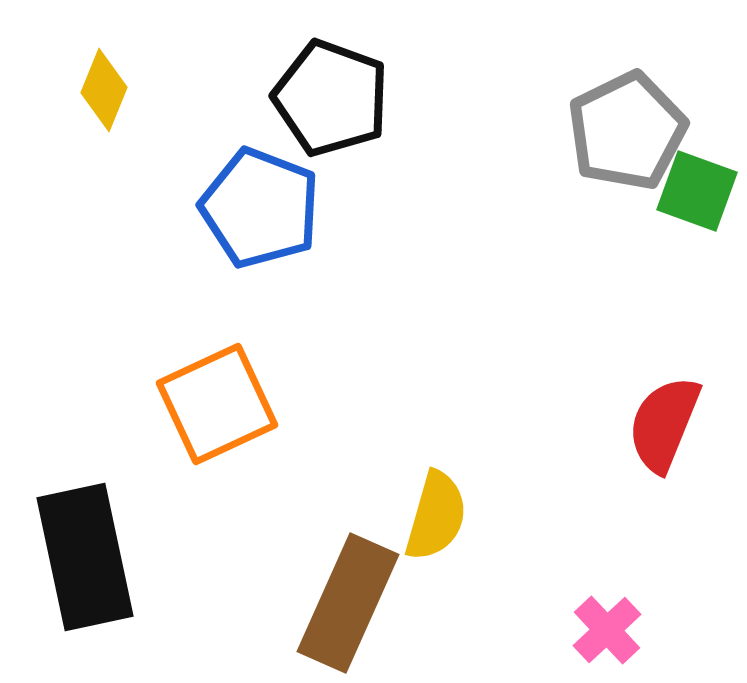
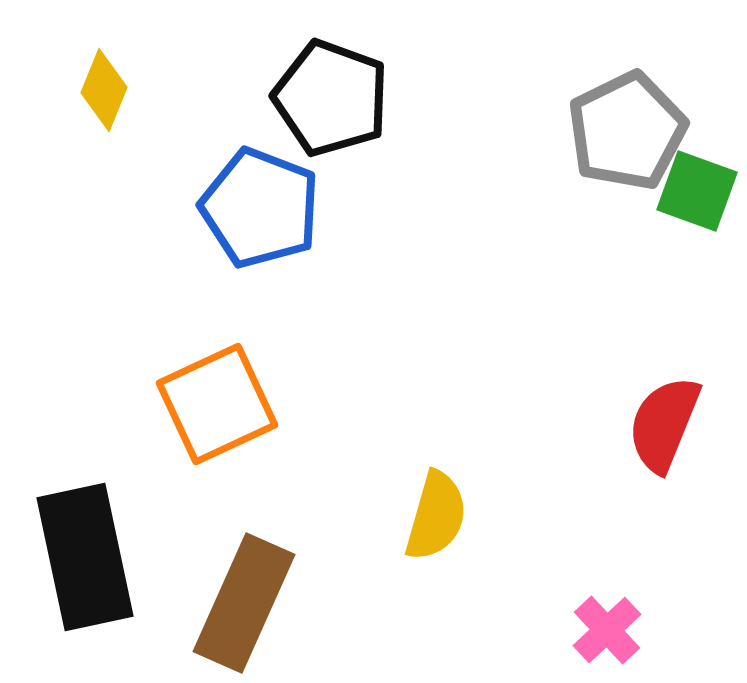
brown rectangle: moved 104 px left
